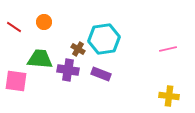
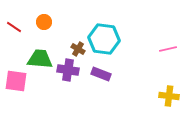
cyan hexagon: rotated 16 degrees clockwise
